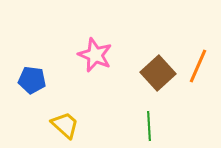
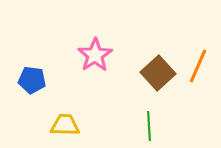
pink star: rotated 16 degrees clockwise
yellow trapezoid: rotated 40 degrees counterclockwise
